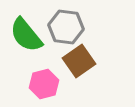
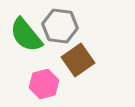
gray hexagon: moved 6 px left, 1 px up
brown square: moved 1 px left, 1 px up
